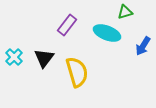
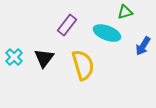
yellow semicircle: moved 6 px right, 7 px up
